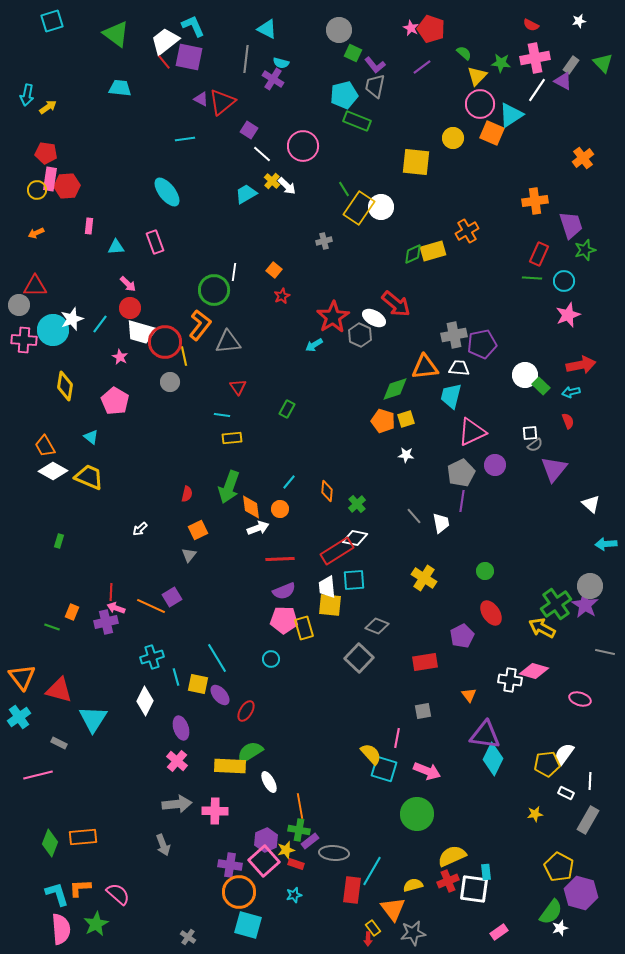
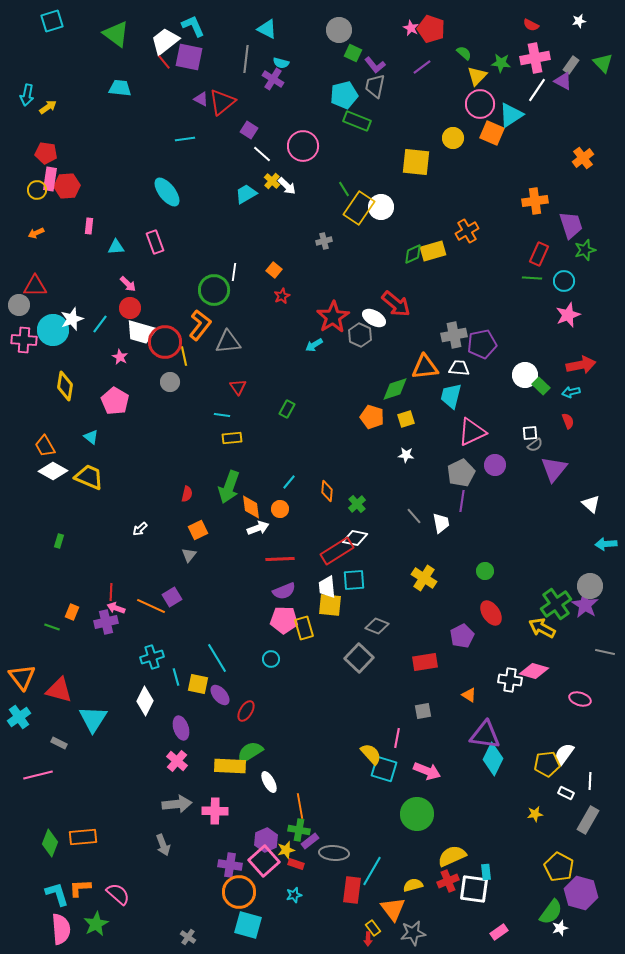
orange pentagon at (383, 421): moved 11 px left, 4 px up
orange triangle at (469, 695): rotated 21 degrees counterclockwise
